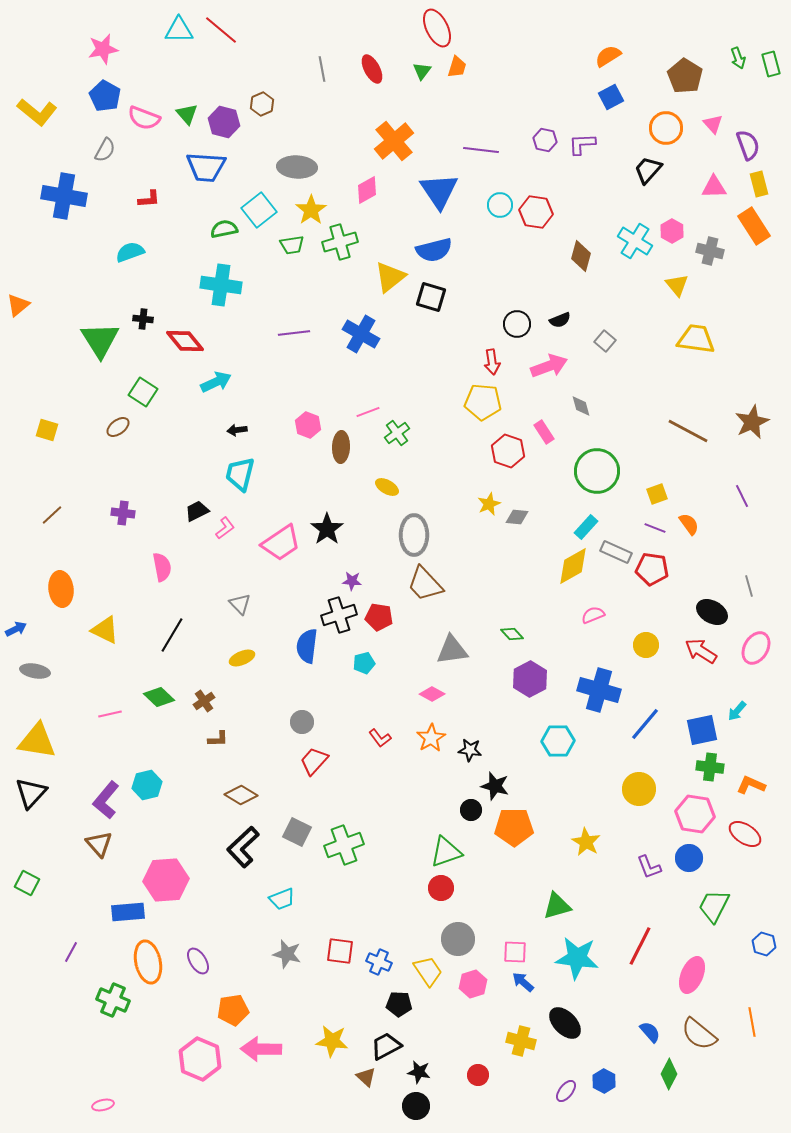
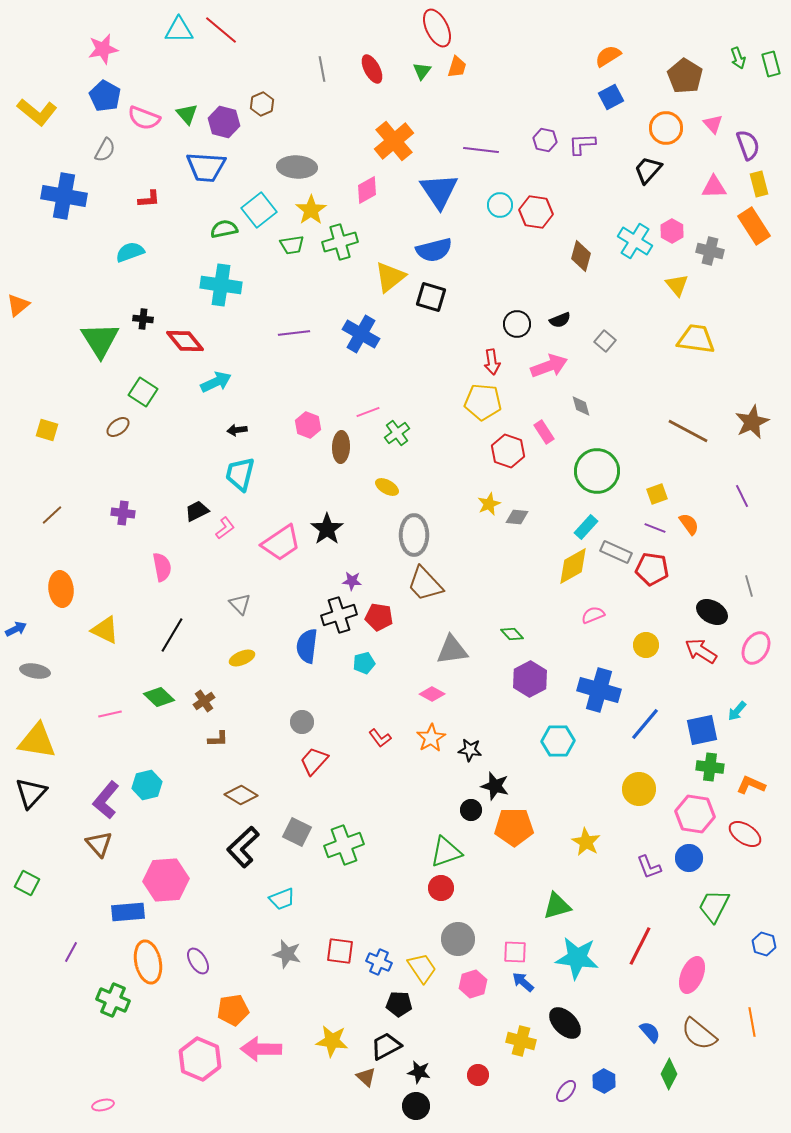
yellow trapezoid at (428, 971): moved 6 px left, 3 px up
